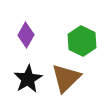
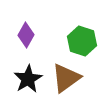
green hexagon: rotated 8 degrees counterclockwise
brown triangle: rotated 8 degrees clockwise
